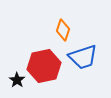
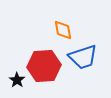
orange diamond: rotated 30 degrees counterclockwise
red hexagon: rotated 8 degrees clockwise
